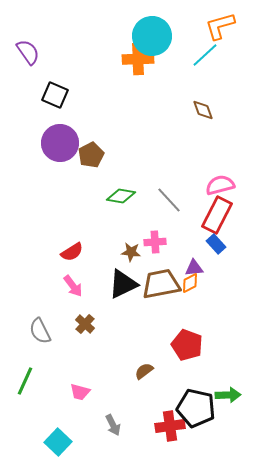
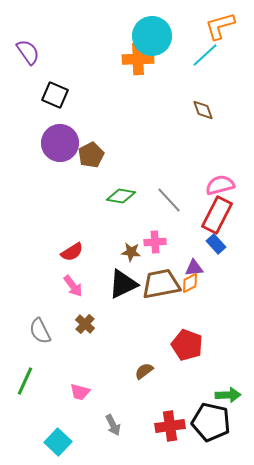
black pentagon: moved 15 px right, 14 px down
